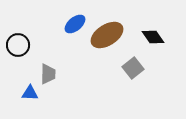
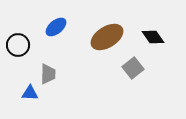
blue ellipse: moved 19 px left, 3 px down
brown ellipse: moved 2 px down
